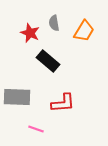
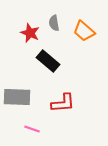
orange trapezoid: rotated 100 degrees clockwise
pink line: moved 4 px left
